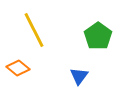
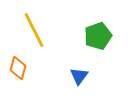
green pentagon: rotated 16 degrees clockwise
orange diamond: rotated 65 degrees clockwise
